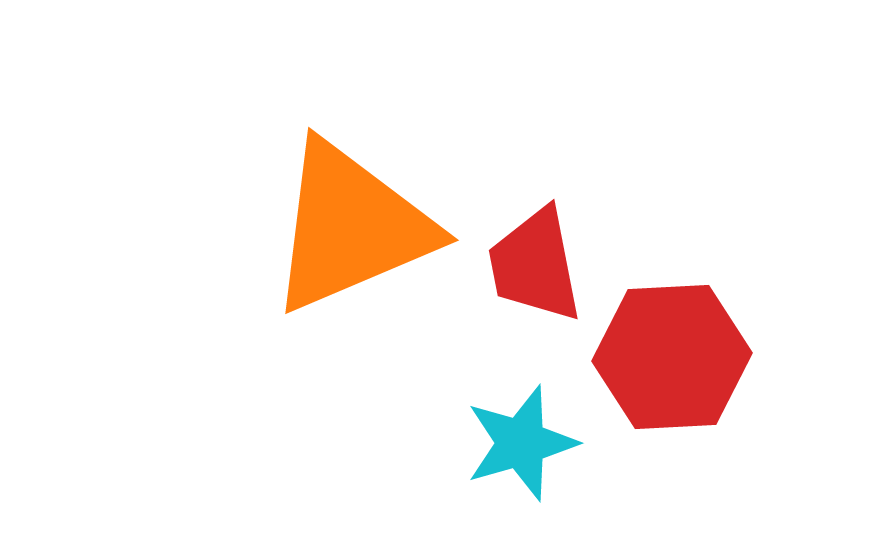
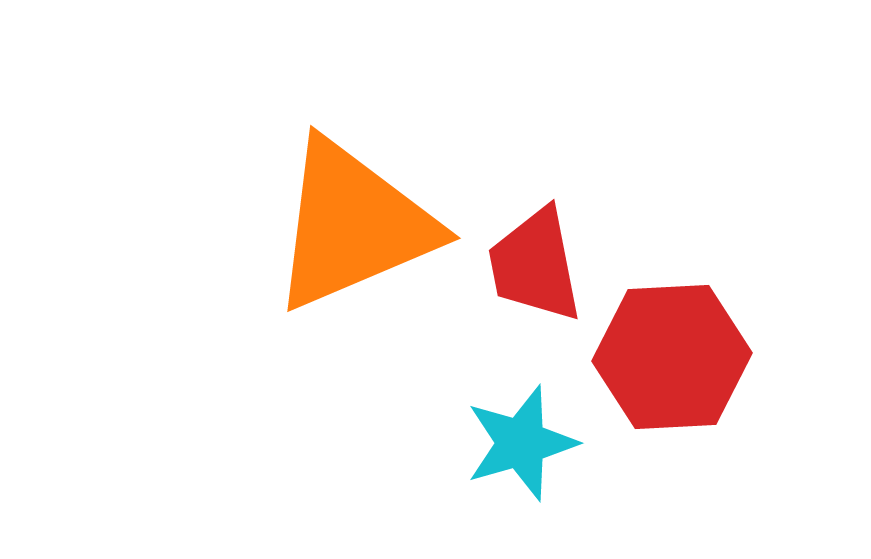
orange triangle: moved 2 px right, 2 px up
